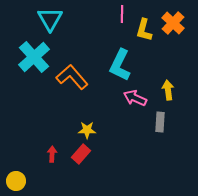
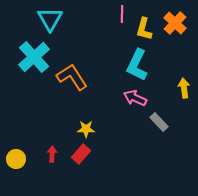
orange cross: moved 2 px right
yellow L-shape: moved 1 px up
cyan L-shape: moved 17 px right
orange L-shape: rotated 8 degrees clockwise
yellow arrow: moved 16 px right, 2 px up
gray rectangle: moved 1 px left; rotated 48 degrees counterclockwise
yellow star: moved 1 px left, 1 px up
yellow circle: moved 22 px up
